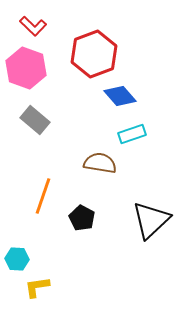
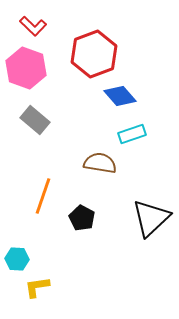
black triangle: moved 2 px up
